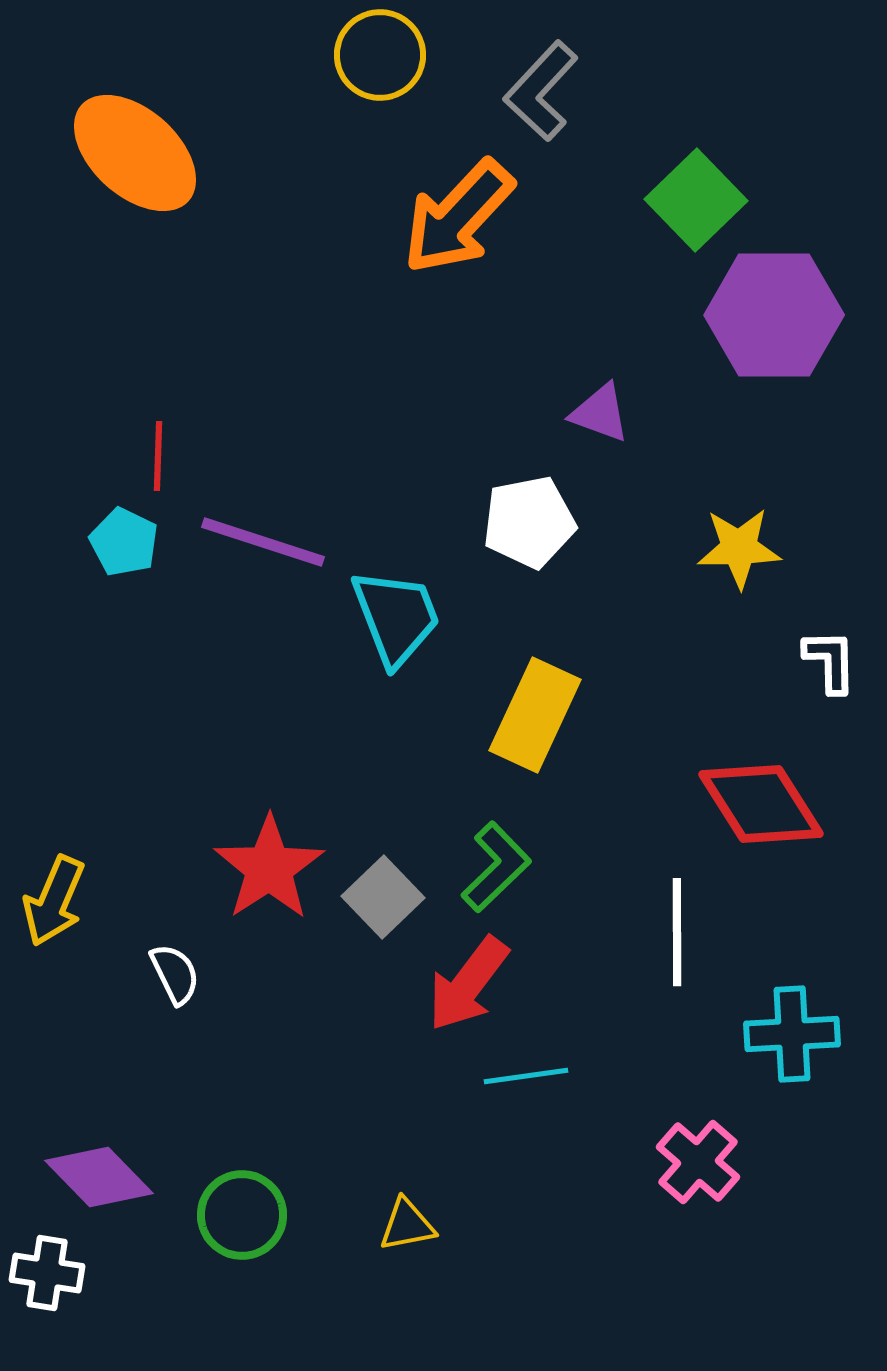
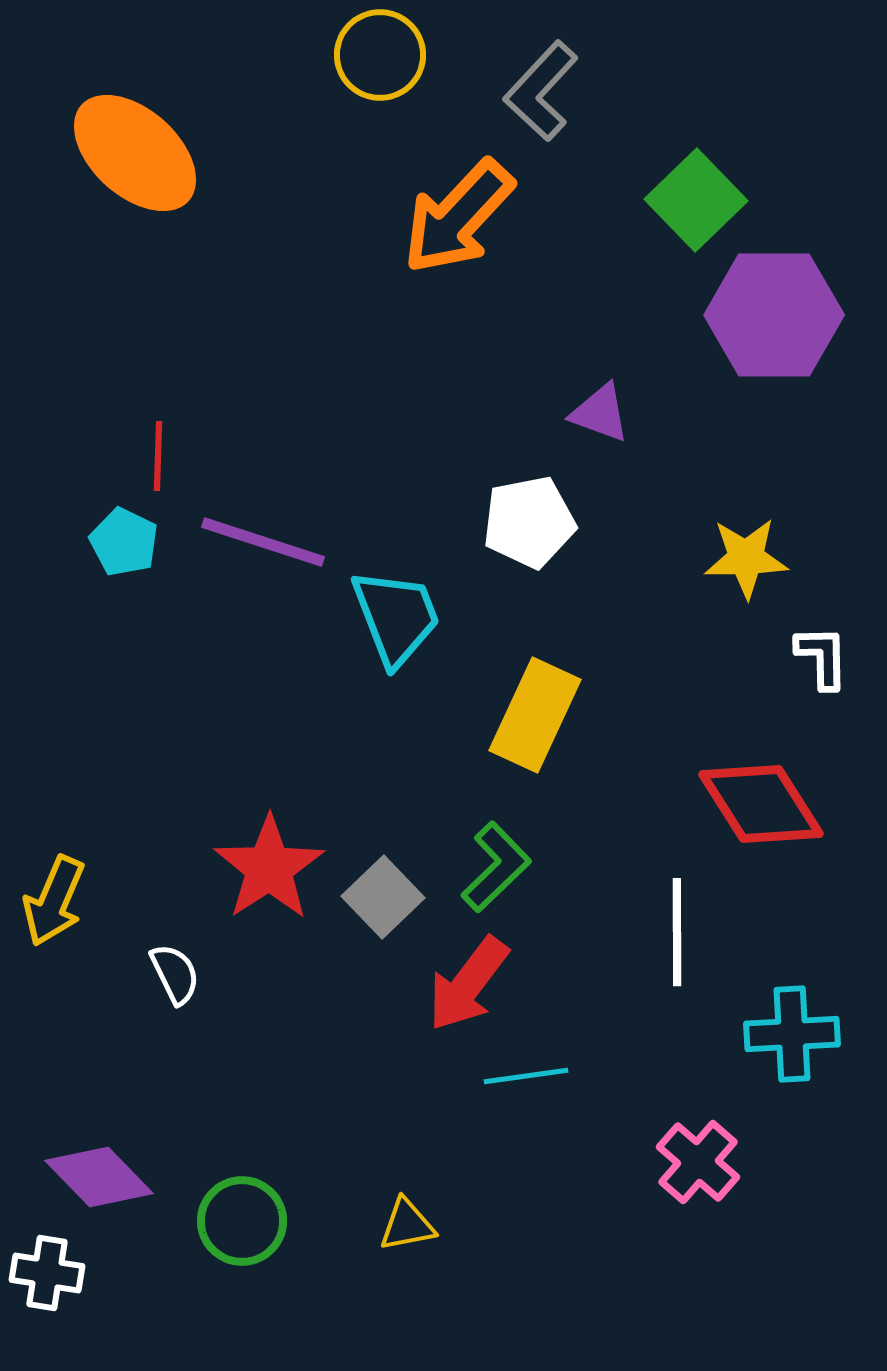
yellow star: moved 7 px right, 10 px down
white L-shape: moved 8 px left, 4 px up
green circle: moved 6 px down
